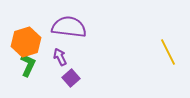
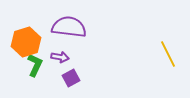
yellow line: moved 2 px down
purple arrow: rotated 126 degrees clockwise
green L-shape: moved 7 px right
purple square: rotated 12 degrees clockwise
